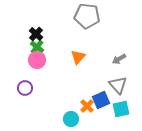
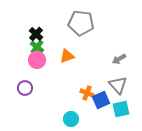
gray pentagon: moved 6 px left, 7 px down
orange triangle: moved 11 px left, 1 px up; rotated 28 degrees clockwise
orange cross: moved 13 px up; rotated 24 degrees counterclockwise
